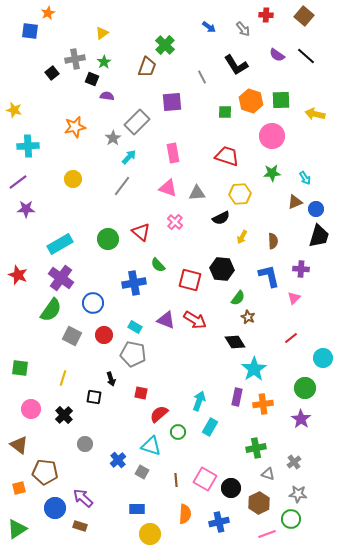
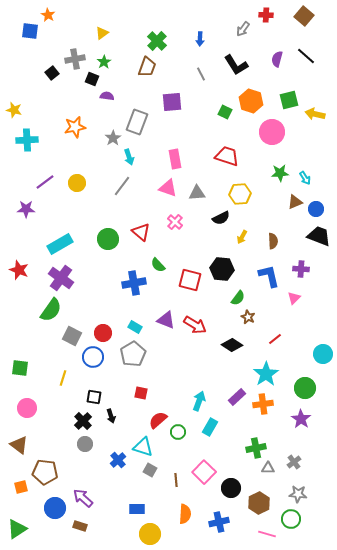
orange star at (48, 13): moved 2 px down; rotated 16 degrees counterclockwise
blue arrow at (209, 27): moved 9 px left, 12 px down; rotated 56 degrees clockwise
gray arrow at (243, 29): rotated 77 degrees clockwise
green cross at (165, 45): moved 8 px left, 4 px up
purple semicircle at (277, 55): moved 4 px down; rotated 70 degrees clockwise
gray line at (202, 77): moved 1 px left, 3 px up
green square at (281, 100): moved 8 px right; rotated 12 degrees counterclockwise
green square at (225, 112): rotated 24 degrees clockwise
gray rectangle at (137, 122): rotated 25 degrees counterclockwise
pink circle at (272, 136): moved 4 px up
cyan cross at (28, 146): moved 1 px left, 6 px up
pink rectangle at (173, 153): moved 2 px right, 6 px down
cyan arrow at (129, 157): rotated 119 degrees clockwise
green star at (272, 173): moved 8 px right
yellow circle at (73, 179): moved 4 px right, 4 px down
purple line at (18, 182): moved 27 px right
black trapezoid at (319, 236): rotated 85 degrees counterclockwise
red star at (18, 275): moved 1 px right, 5 px up
blue circle at (93, 303): moved 54 px down
red arrow at (195, 320): moved 5 px down
red circle at (104, 335): moved 1 px left, 2 px up
red line at (291, 338): moved 16 px left, 1 px down
black diamond at (235, 342): moved 3 px left, 3 px down; rotated 25 degrees counterclockwise
gray pentagon at (133, 354): rotated 30 degrees clockwise
cyan circle at (323, 358): moved 4 px up
cyan star at (254, 369): moved 12 px right, 5 px down
black arrow at (111, 379): moved 37 px down
purple rectangle at (237, 397): rotated 36 degrees clockwise
pink circle at (31, 409): moved 4 px left, 1 px up
red semicircle at (159, 414): moved 1 px left, 6 px down
black cross at (64, 415): moved 19 px right, 6 px down
cyan triangle at (151, 446): moved 8 px left, 1 px down
gray square at (142, 472): moved 8 px right, 2 px up
gray triangle at (268, 474): moved 6 px up; rotated 16 degrees counterclockwise
pink square at (205, 479): moved 1 px left, 7 px up; rotated 15 degrees clockwise
orange square at (19, 488): moved 2 px right, 1 px up
pink line at (267, 534): rotated 36 degrees clockwise
